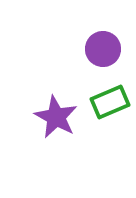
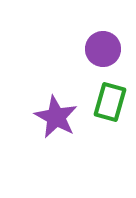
green rectangle: rotated 51 degrees counterclockwise
